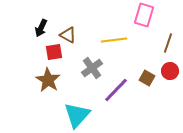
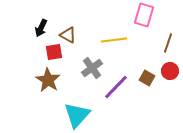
purple line: moved 3 px up
